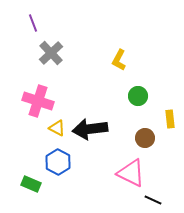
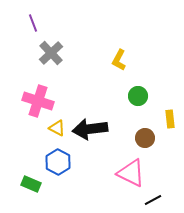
black line: rotated 54 degrees counterclockwise
